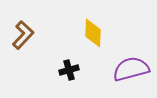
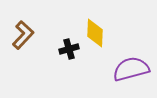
yellow diamond: moved 2 px right
black cross: moved 21 px up
